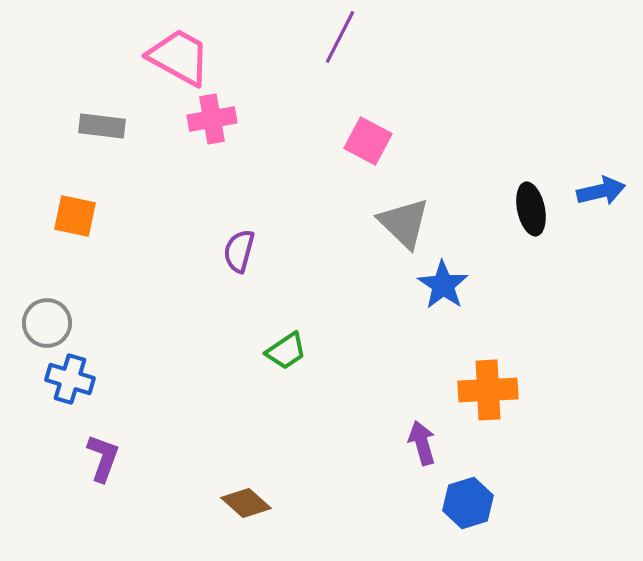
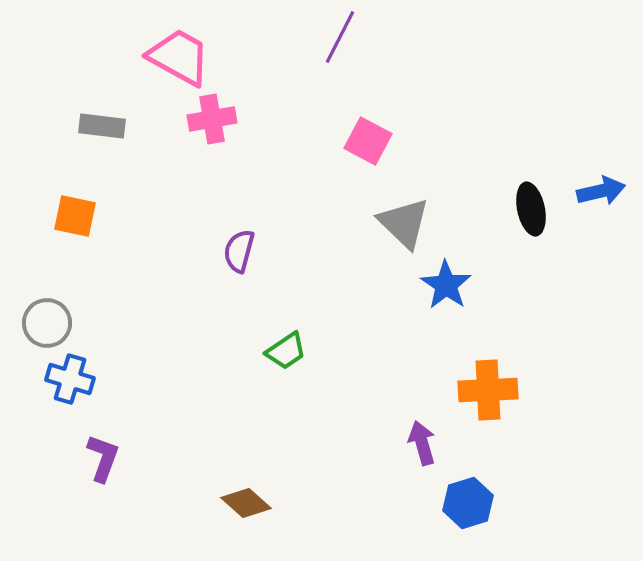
blue star: moved 3 px right
